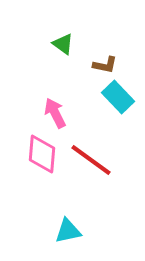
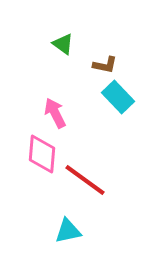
red line: moved 6 px left, 20 px down
